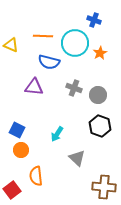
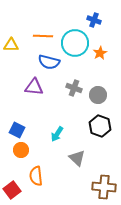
yellow triangle: rotated 21 degrees counterclockwise
